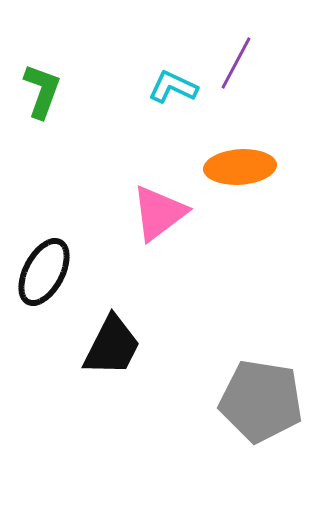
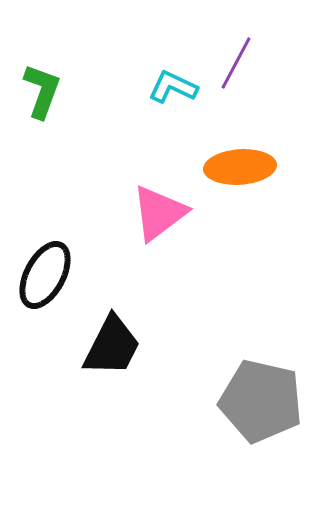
black ellipse: moved 1 px right, 3 px down
gray pentagon: rotated 4 degrees clockwise
